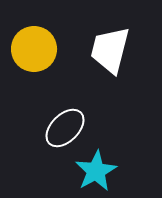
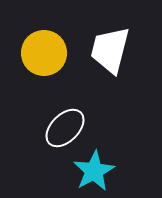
yellow circle: moved 10 px right, 4 px down
cyan star: moved 2 px left
